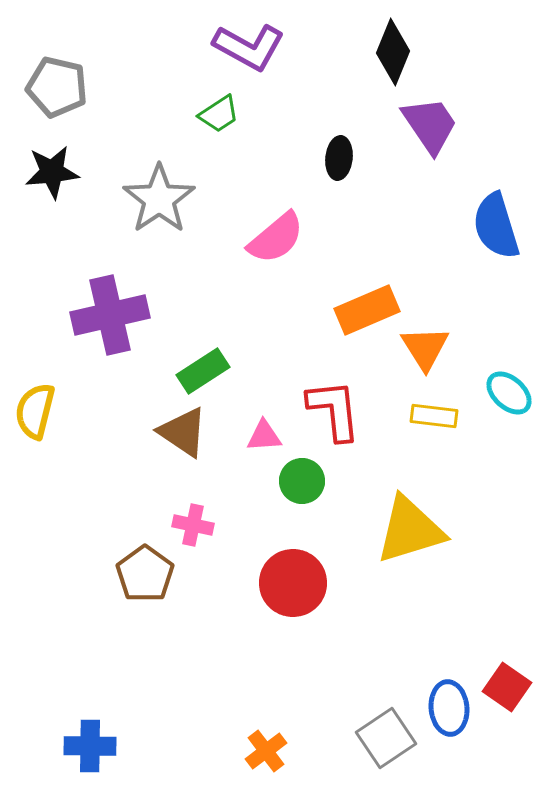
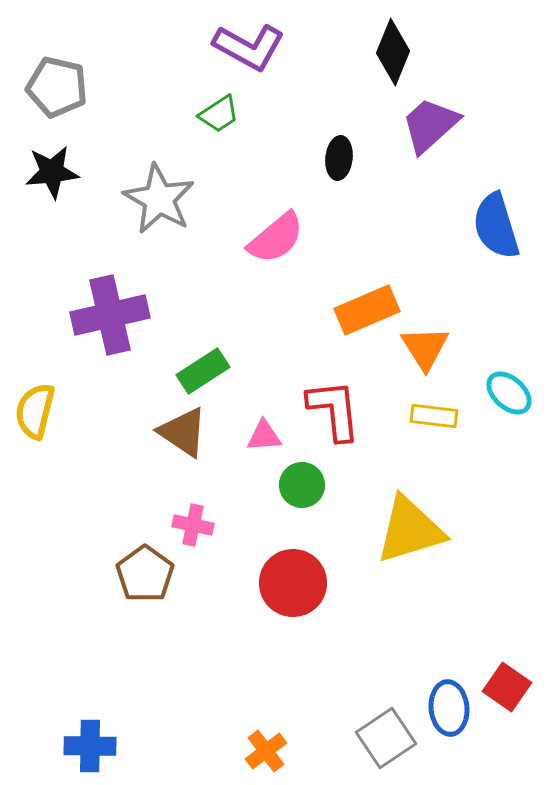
purple trapezoid: rotated 98 degrees counterclockwise
gray star: rotated 8 degrees counterclockwise
green circle: moved 4 px down
